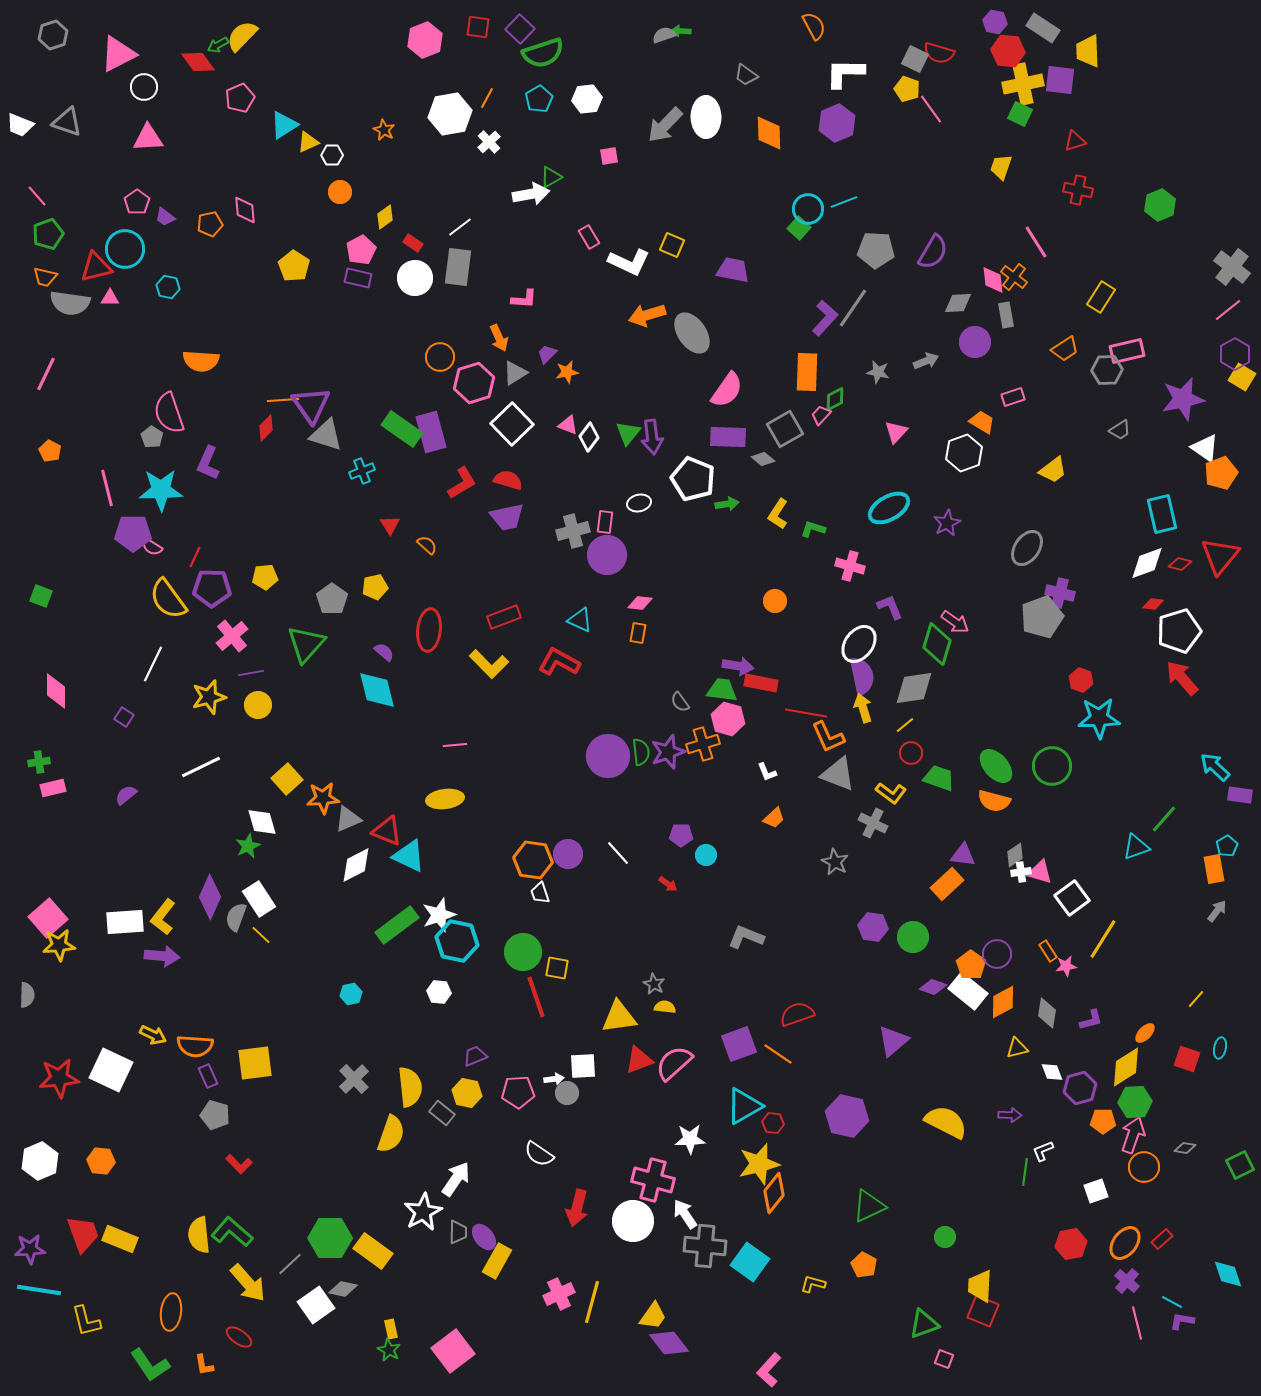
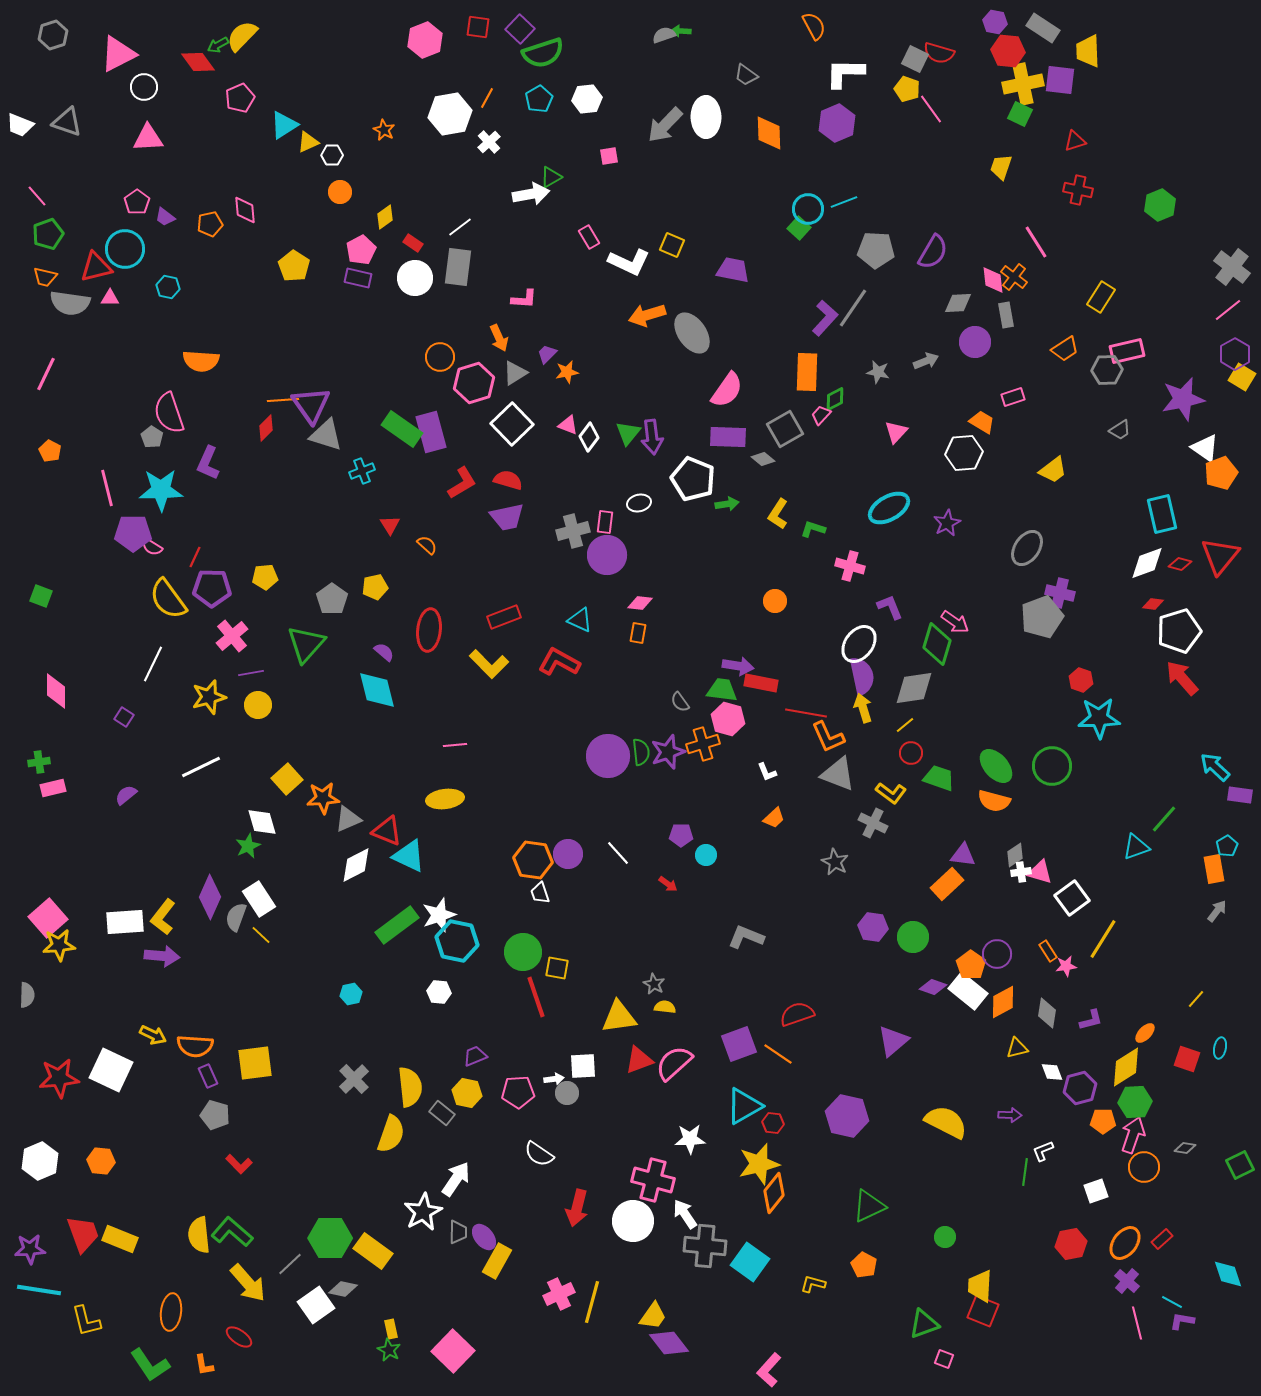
white hexagon at (964, 453): rotated 15 degrees clockwise
pink square at (453, 1351): rotated 9 degrees counterclockwise
